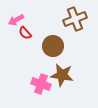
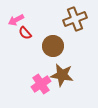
pink cross: rotated 36 degrees clockwise
